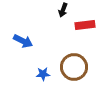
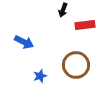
blue arrow: moved 1 px right, 1 px down
brown circle: moved 2 px right, 2 px up
blue star: moved 3 px left, 2 px down; rotated 16 degrees counterclockwise
